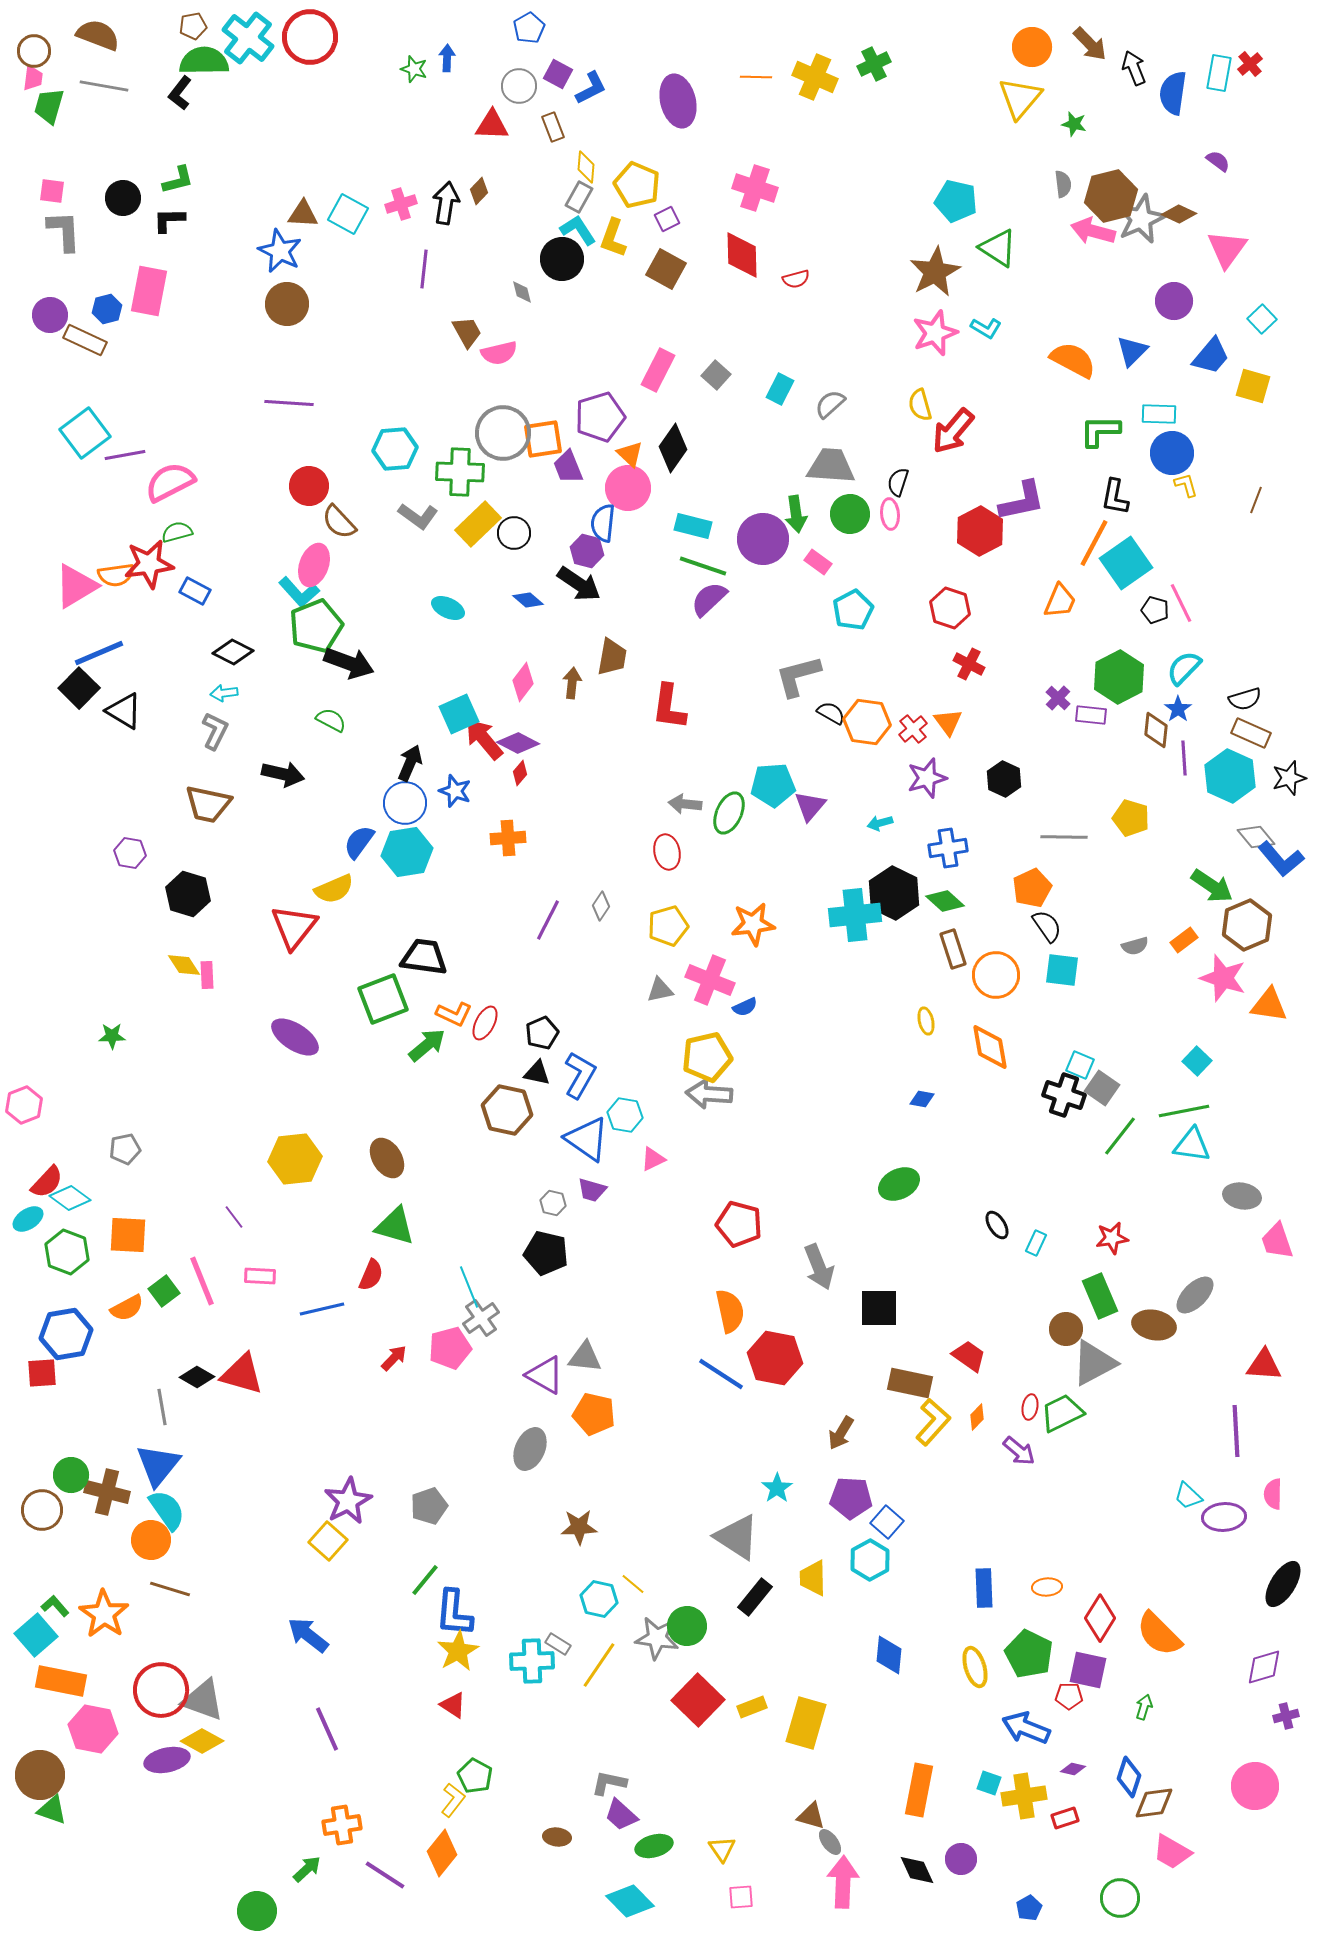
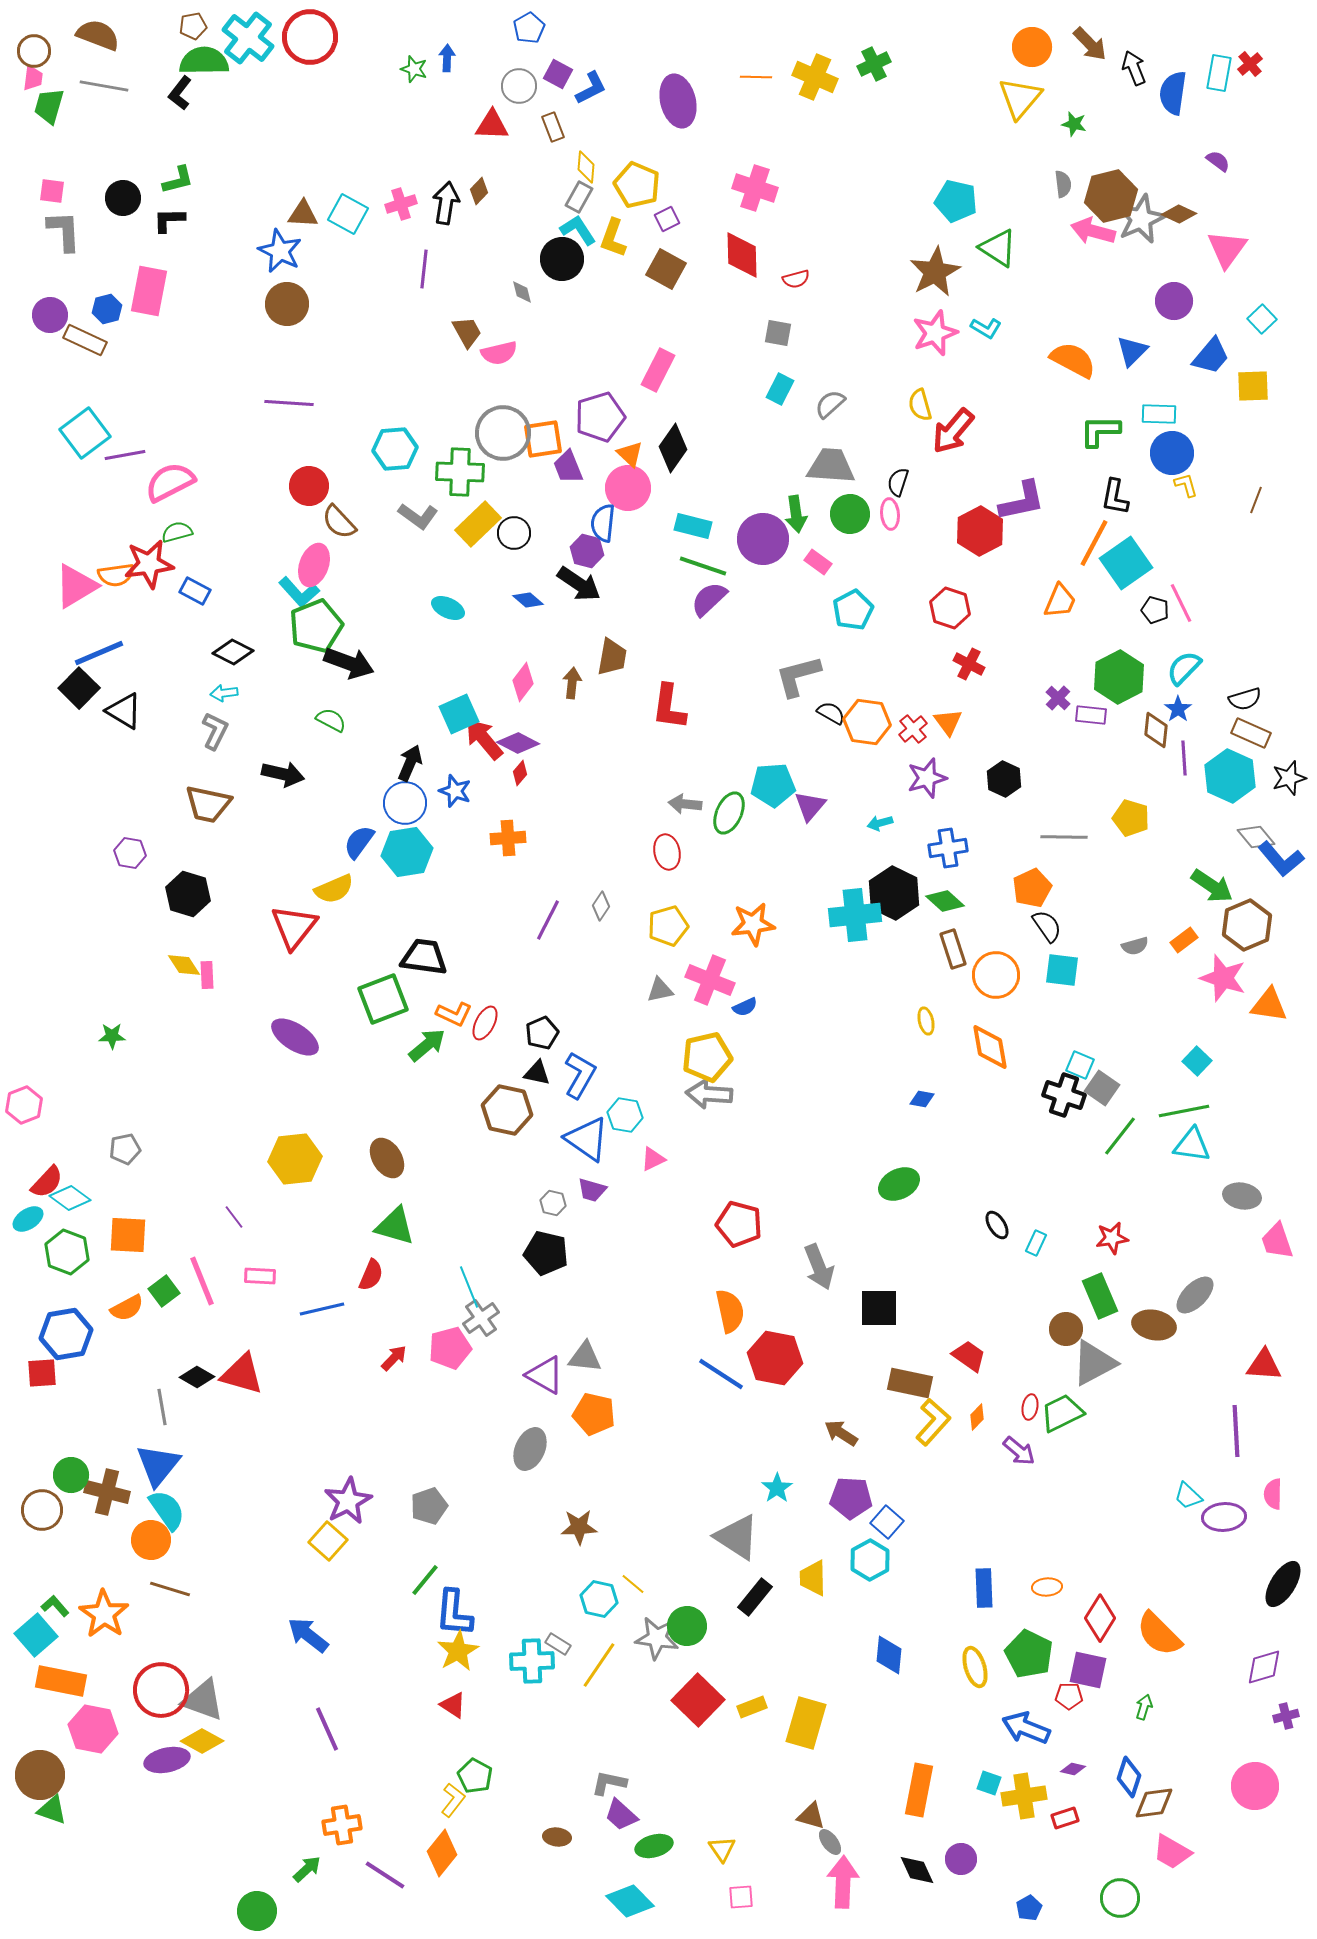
gray square at (716, 375): moved 62 px right, 42 px up; rotated 32 degrees counterclockwise
yellow square at (1253, 386): rotated 18 degrees counterclockwise
brown arrow at (841, 1433): rotated 92 degrees clockwise
